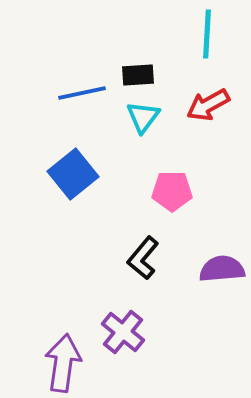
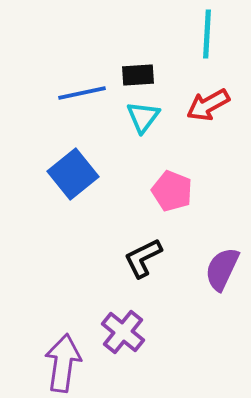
pink pentagon: rotated 21 degrees clockwise
black L-shape: rotated 24 degrees clockwise
purple semicircle: rotated 60 degrees counterclockwise
